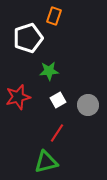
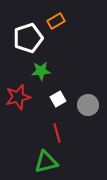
orange rectangle: moved 2 px right, 5 px down; rotated 42 degrees clockwise
green star: moved 8 px left
white square: moved 1 px up
red line: rotated 48 degrees counterclockwise
